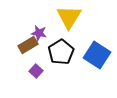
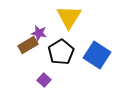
purple square: moved 8 px right, 9 px down
